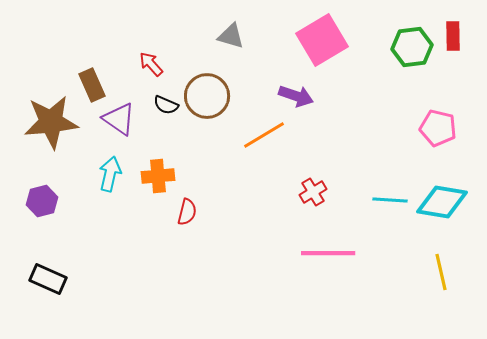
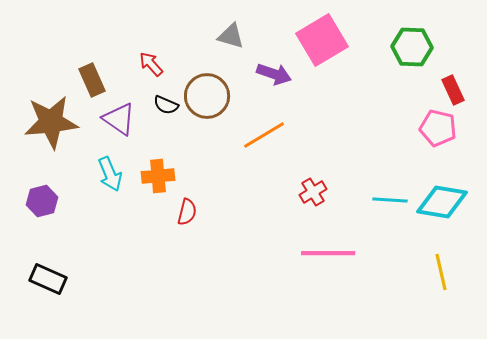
red rectangle: moved 54 px down; rotated 24 degrees counterclockwise
green hexagon: rotated 9 degrees clockwise
brown rectangle: moved 5 px up
purple arrow: moved 22 px left, 22 px up
cyan arrow: rotated 144 degrees clockwise
